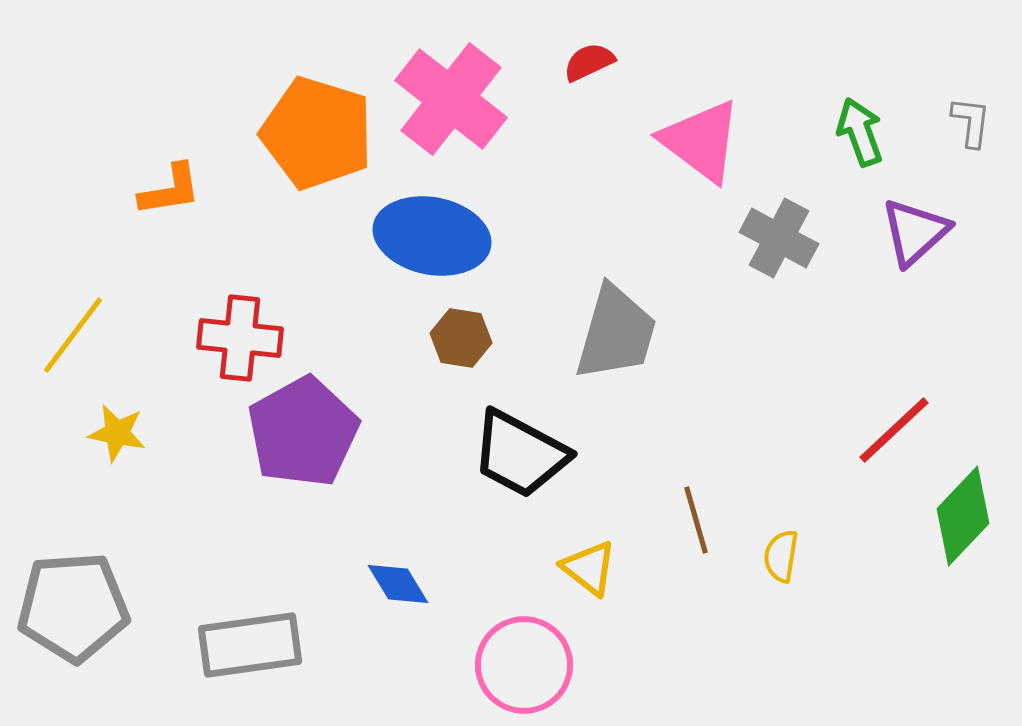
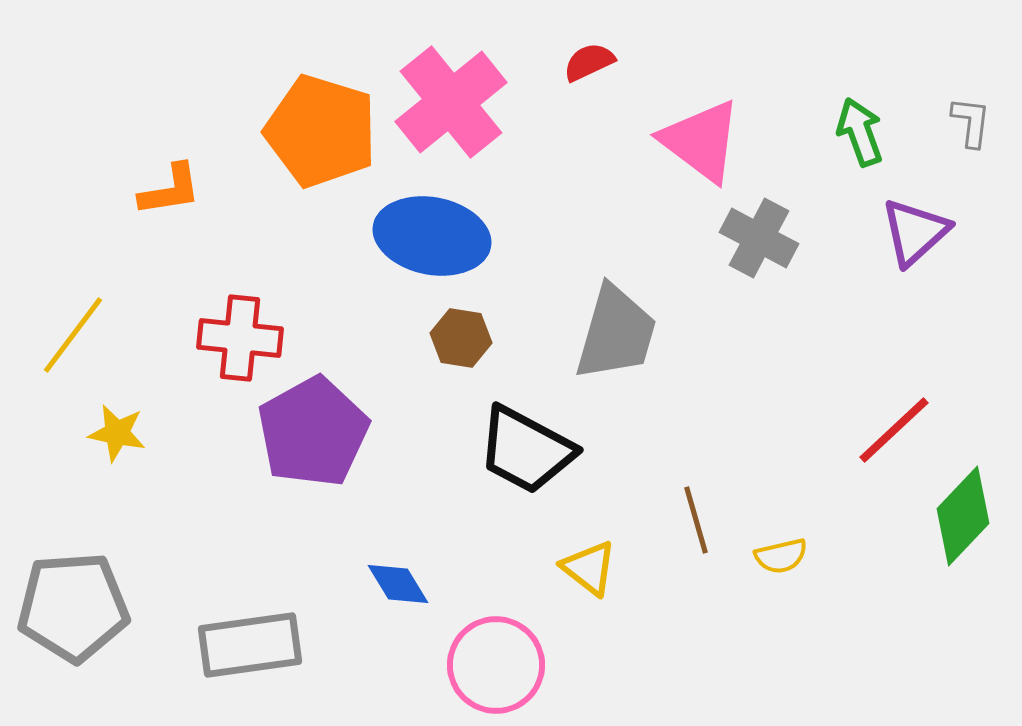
pink cross: moved 3 px down; rotated 13 degrees clockwise
orange pentagon: moved 4 px right, 2 px up
gray cross: moved 20 px left
purple pentagon: moved 10 px right
black trapezoid: moved 6 px right, 4 px up
yellow semicircle: rotated 112 degrees counterclockwise
pink circle: moved 28 px left
